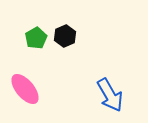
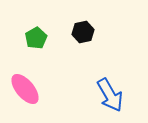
black hexagon: moved 18 px right, 4 px up; rotated 10 degrees clockwise
